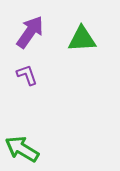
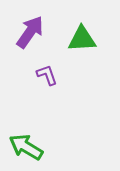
purple L-shape: moved 20 px right
green arrow: moved 4 px right, 2 px up
